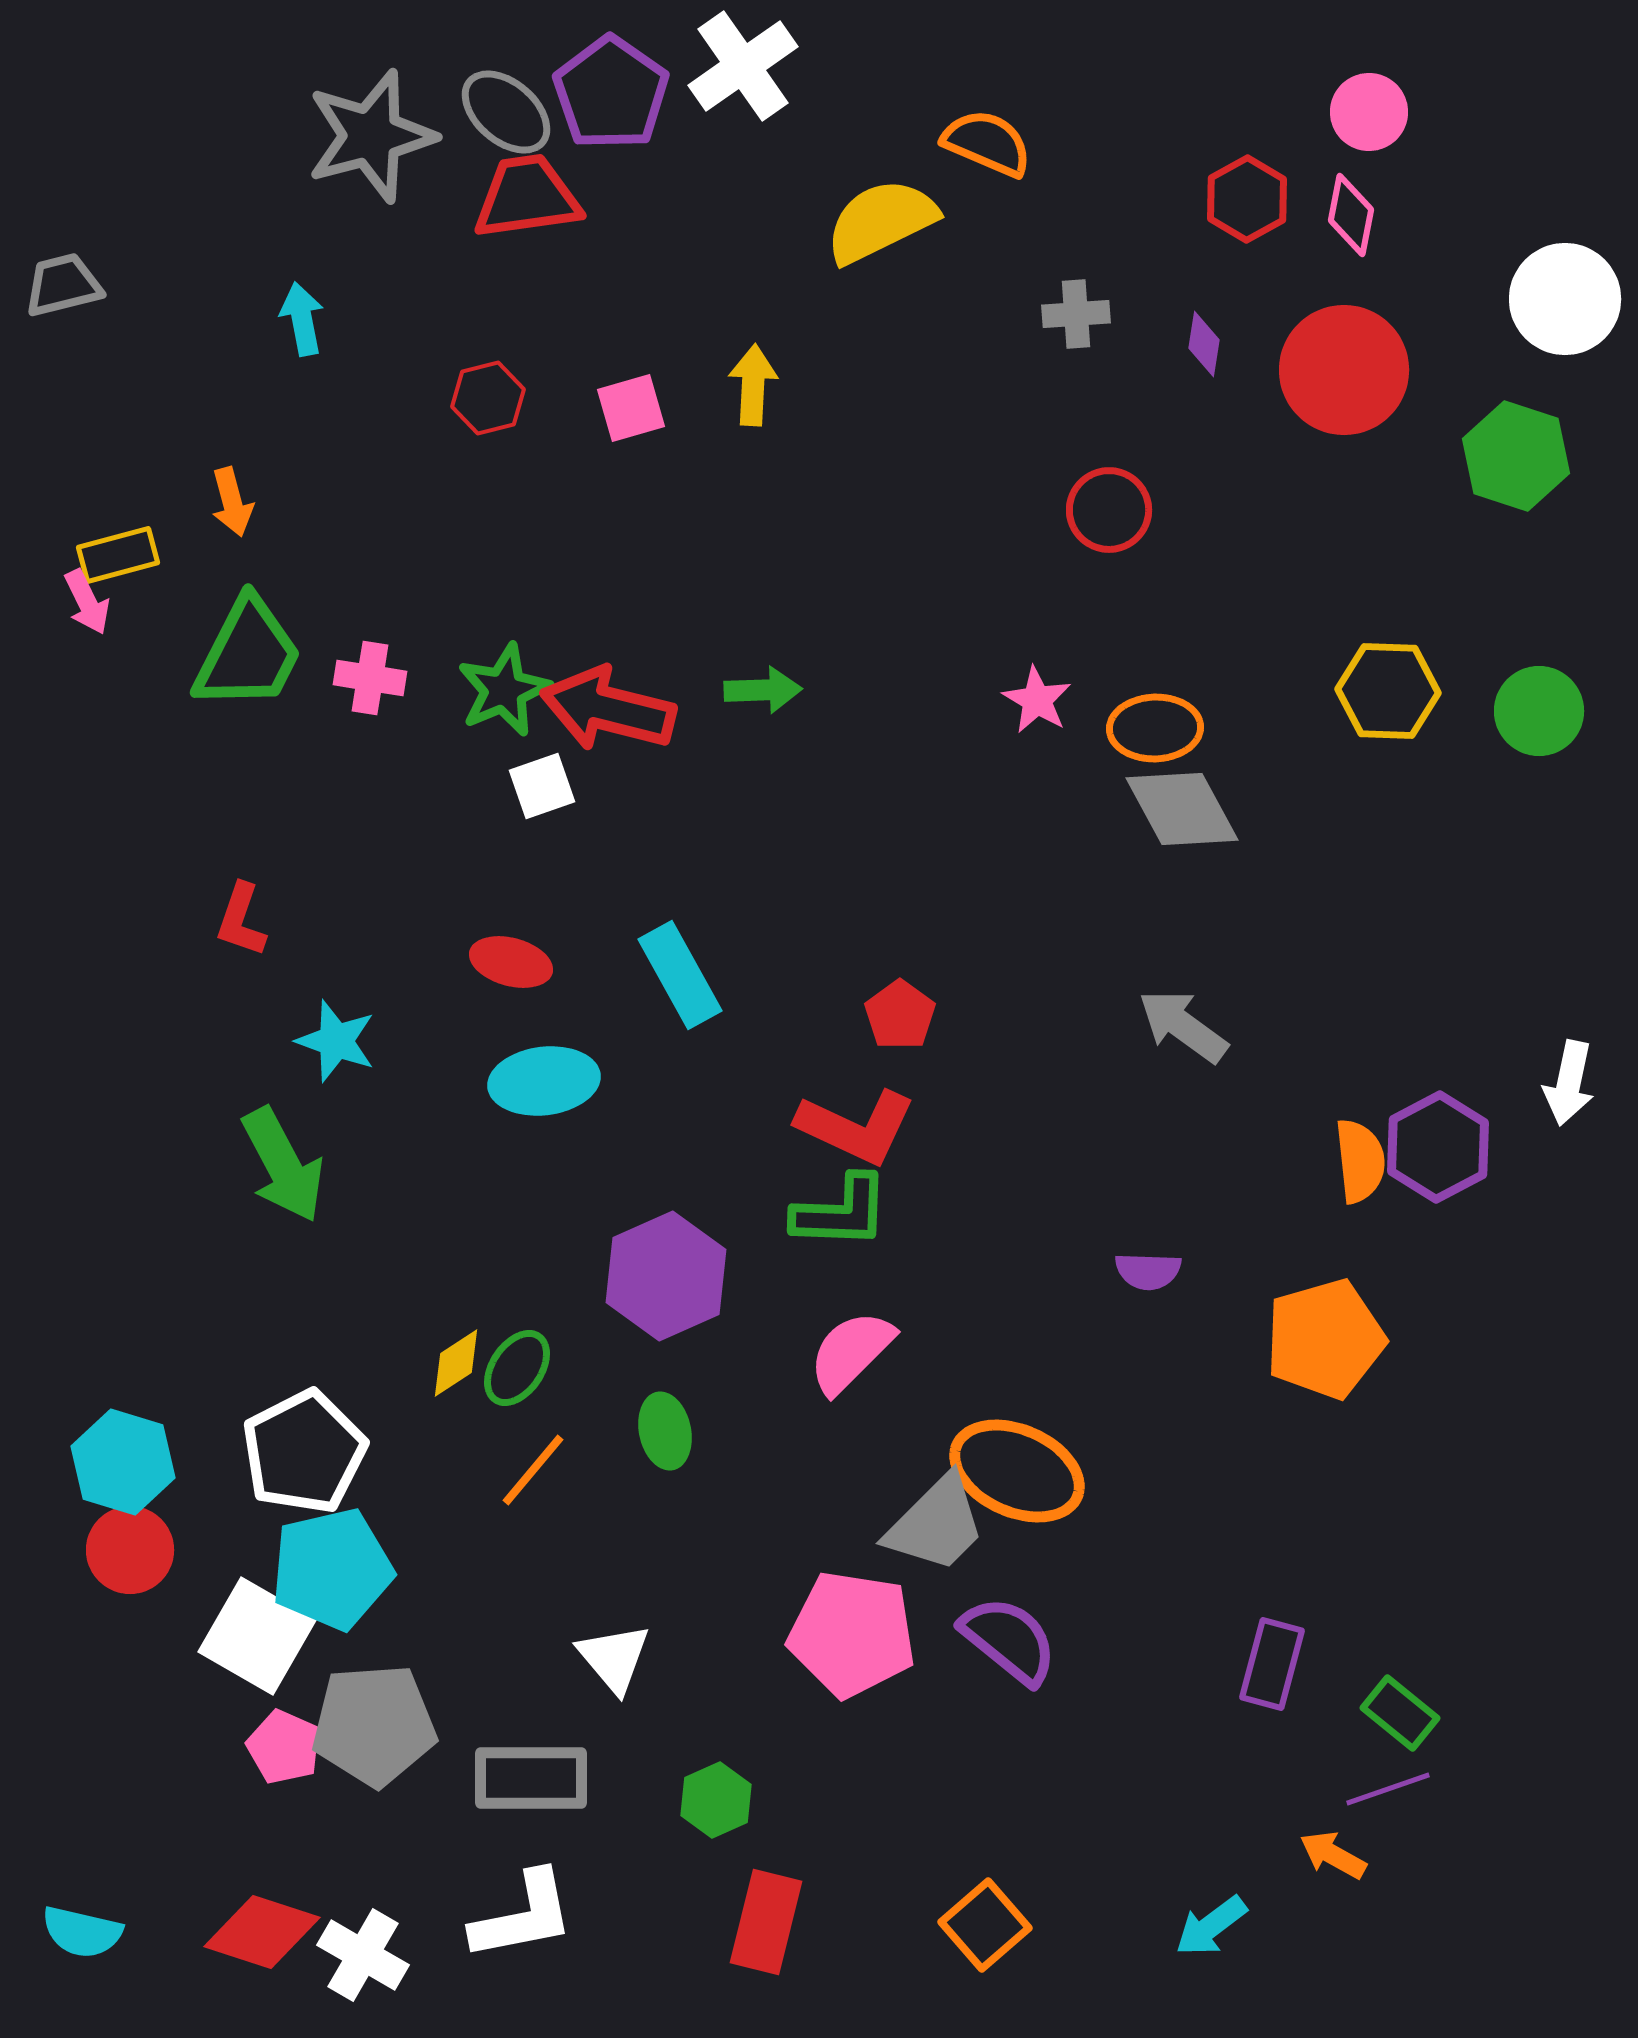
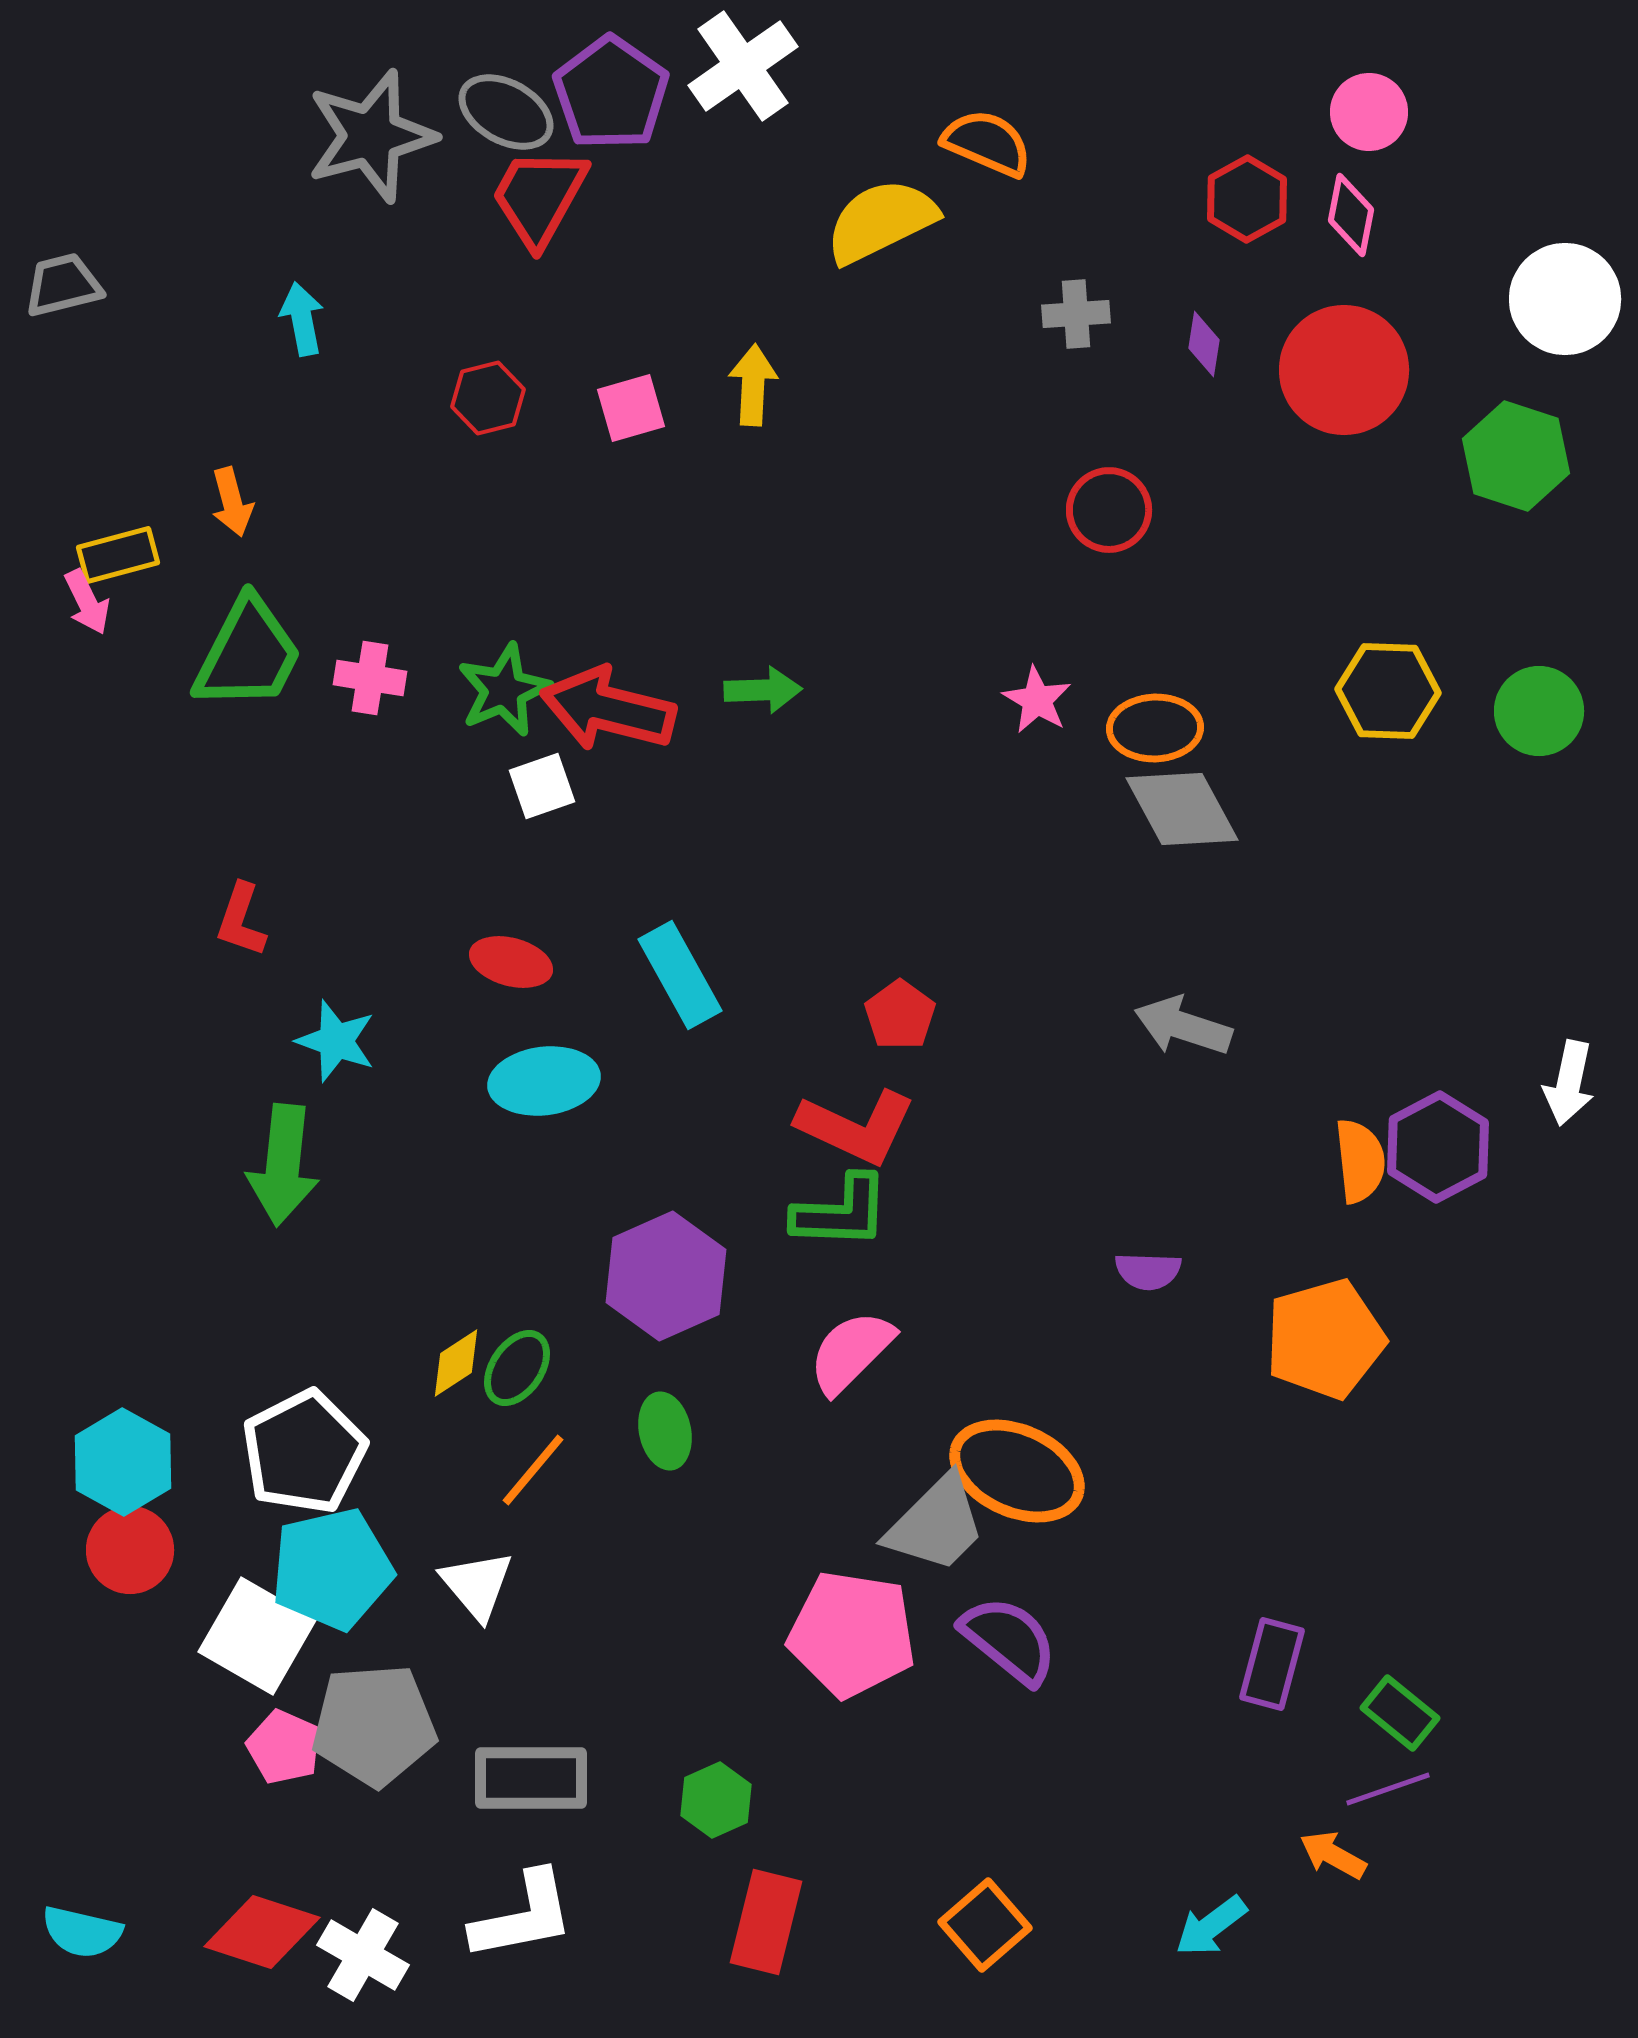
gray ellipse at (506, 112): rotated 12 degrees counterclockwise
red trapezoid at (527, 197): moved 12 px right; rotated 53 degrees counterclockwise
gray arrow at (1183, 1026): rotated 18 degrees counterclockwise
green arrow at (283, 1165): rotated 34 degrees clockwise
cyan hexagon at (123, 1462): rotated 12 degrees clockwise
white triangle at (614, 1658): moved 137 px left, 73 px up
